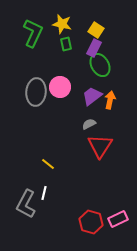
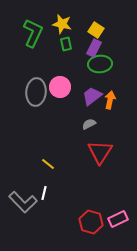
green ellipse: moved 1 px up; rotated 65 degrees counterclockwise
red triangle: moved 6 px down
gray L-shape: moved 3 px left, 2 px up; rotated 72 degrees counterclockwise
